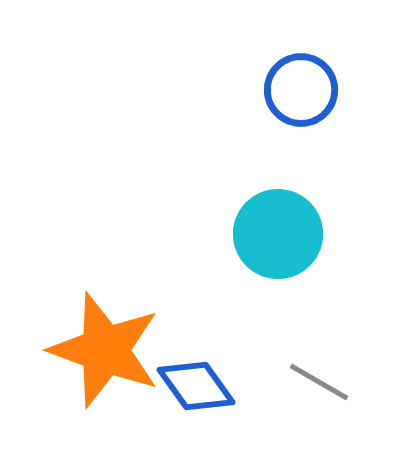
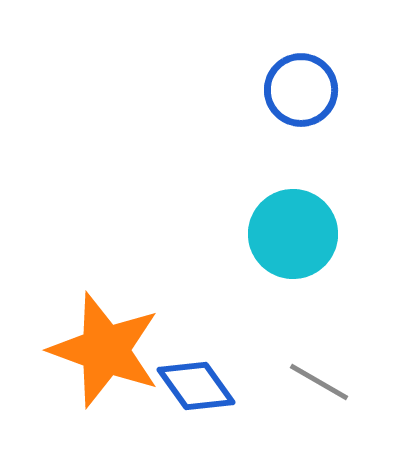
cyan circle: moved 15 px right
